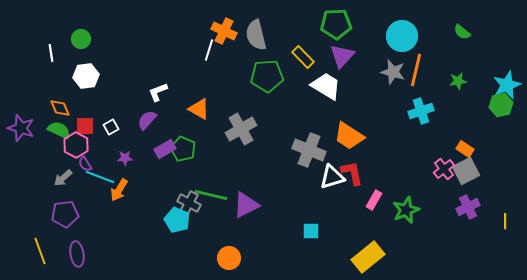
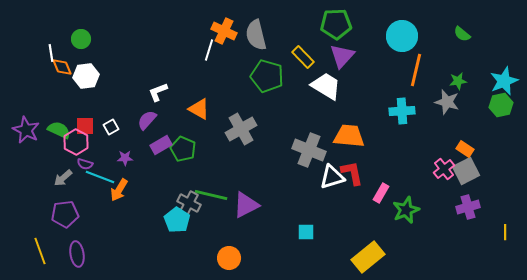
green semicircle at (462, 32): moved 2 px down
gray star at (393, 72): moved 54 px right, 30 px down
green pentagon at (267, 76): rotated 20 degrees clockwise
cyan star at (507, 85): moved 3 px left, 4 px up
orange diamond at (60, 108): moved 2 px right, 41 px up
cyan cross at (421, 111): moved 19 px left; rotated 15 degrees clockwise
purple star at (21, 128): moved 5 px right, 2 px down; rotated 8 degrees clockwise
orange trapezoid at (349, 136): rotated 152 degrees clockwise
pink hexagon at (76, 145): moved 3 px up
purple rectangle at (165, 149): moved 4 px left, 4 px up
purple semicircle at (85, 164): rotated 42 degrees counterclockwise
pink rectangle at (374, 200): moved 7 px right, 7 px up
purple cross at (468, 207): rotated 10 degrees clockwise
cyan pentagon at (177, 220): rotated 10 degrees clockwise
yellow line at (505, 221): moved 11 px down
cyan square at (311, 231): moved 5 px left, 1 px down
